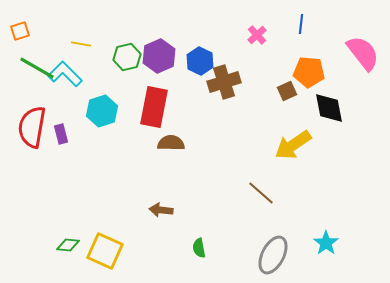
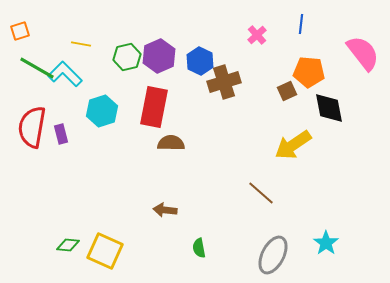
brown arrow: moved 4 px right
